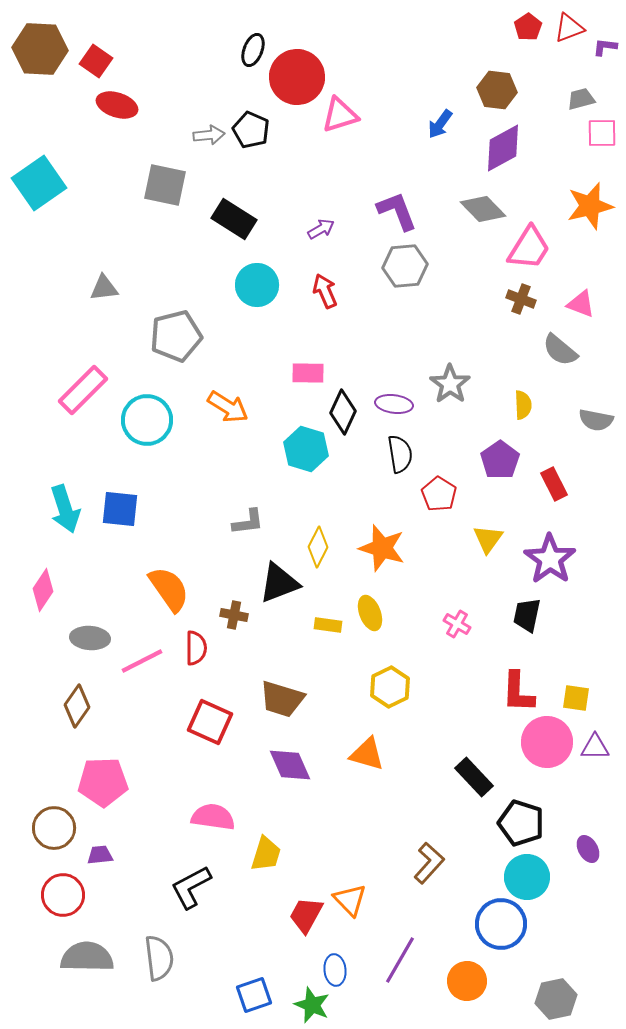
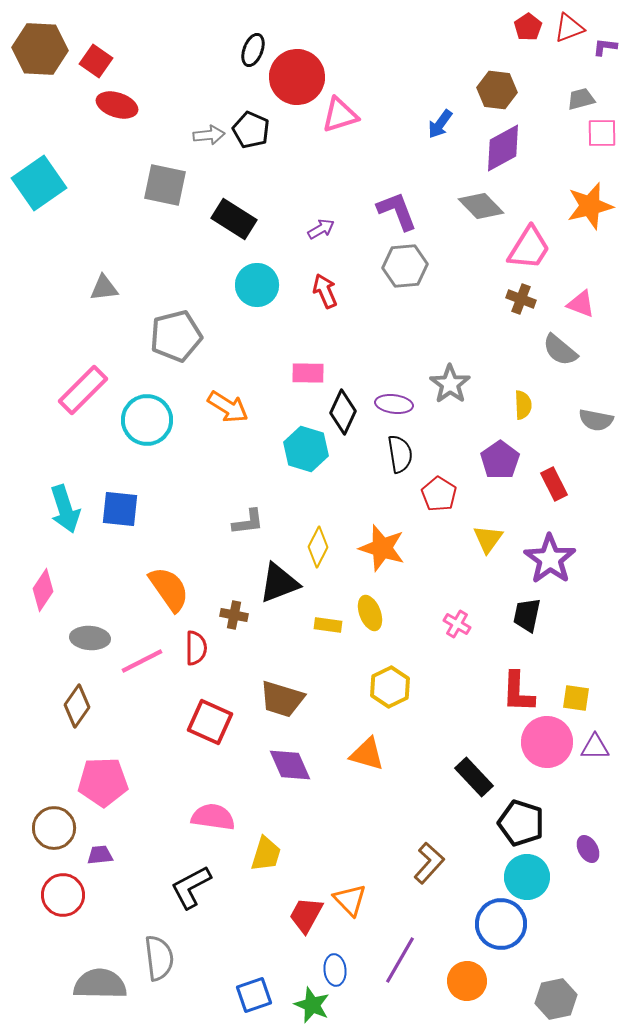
gray diamond at (483, 209): moved 2 px left, 3 px up
gray semicircle at (87, 957): moved 13 px right, 27 px down
